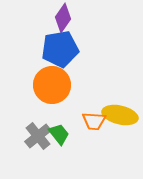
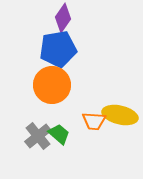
blue pentagon: moved 2 px left
green trapezoid: rotated 10 degrees counterclockwise
